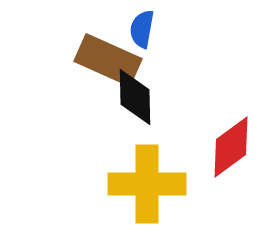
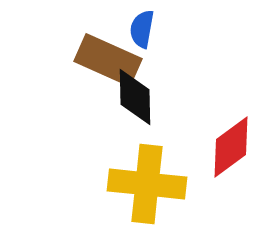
yellow cross: rotated 6 degrees clockwise
